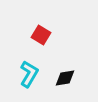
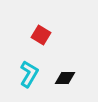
black diamond: rotated 10 degrees clockwise
